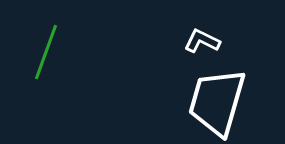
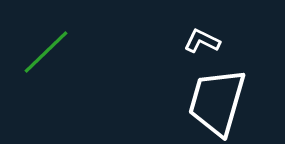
green line: rotated 26 degrees clockwise
